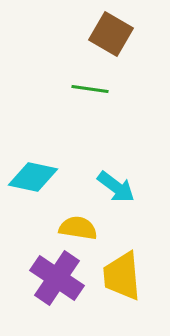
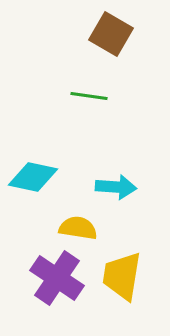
green line: moved 1 px left, 7 px down
cyan arrow: rotated 33 degrees counterclockwise
yellow trapezoid: rotated 14 degrees clockwise
